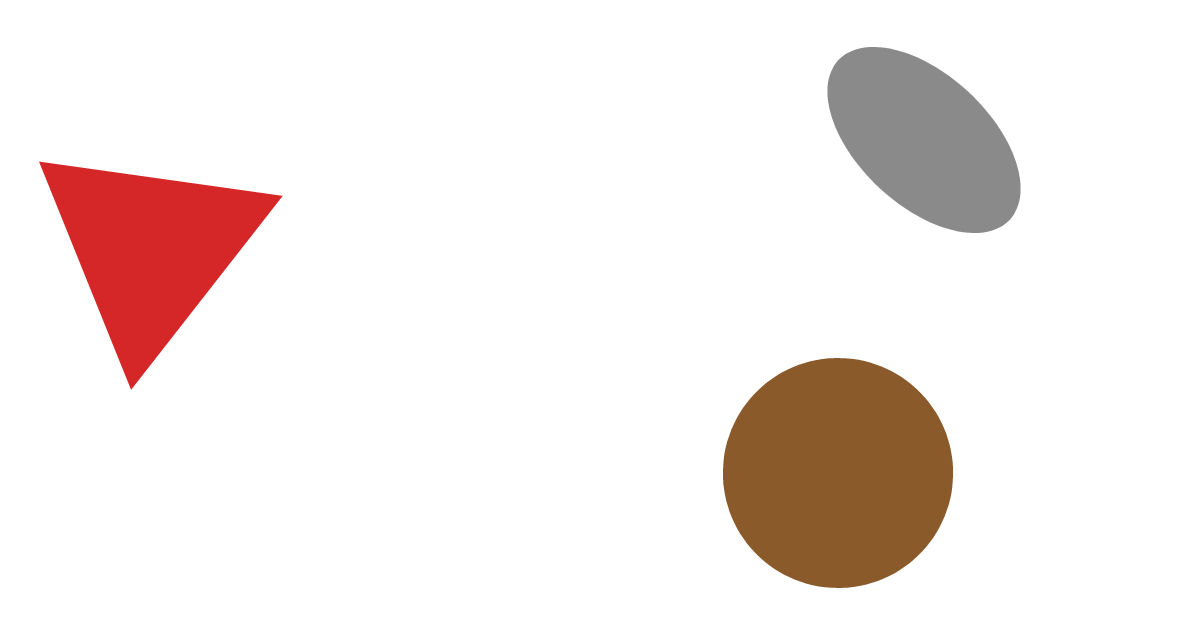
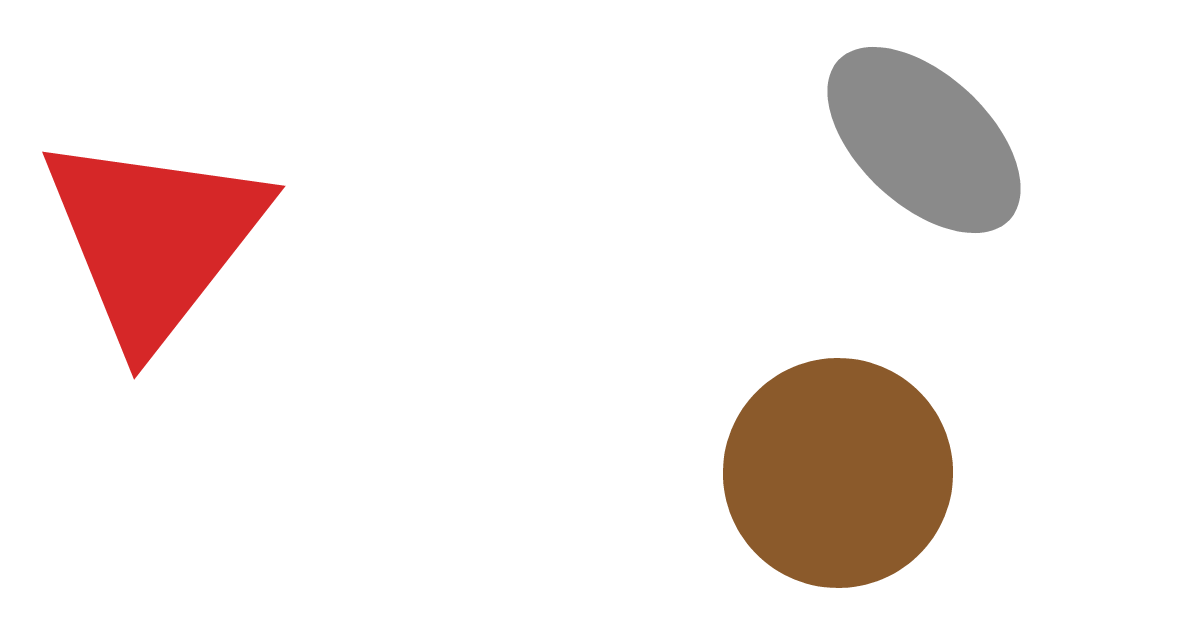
red triangle: moved 3 px right, 10 px up
